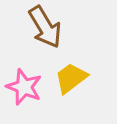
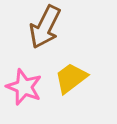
brown arrow: rotated 57 degrees clockwise
